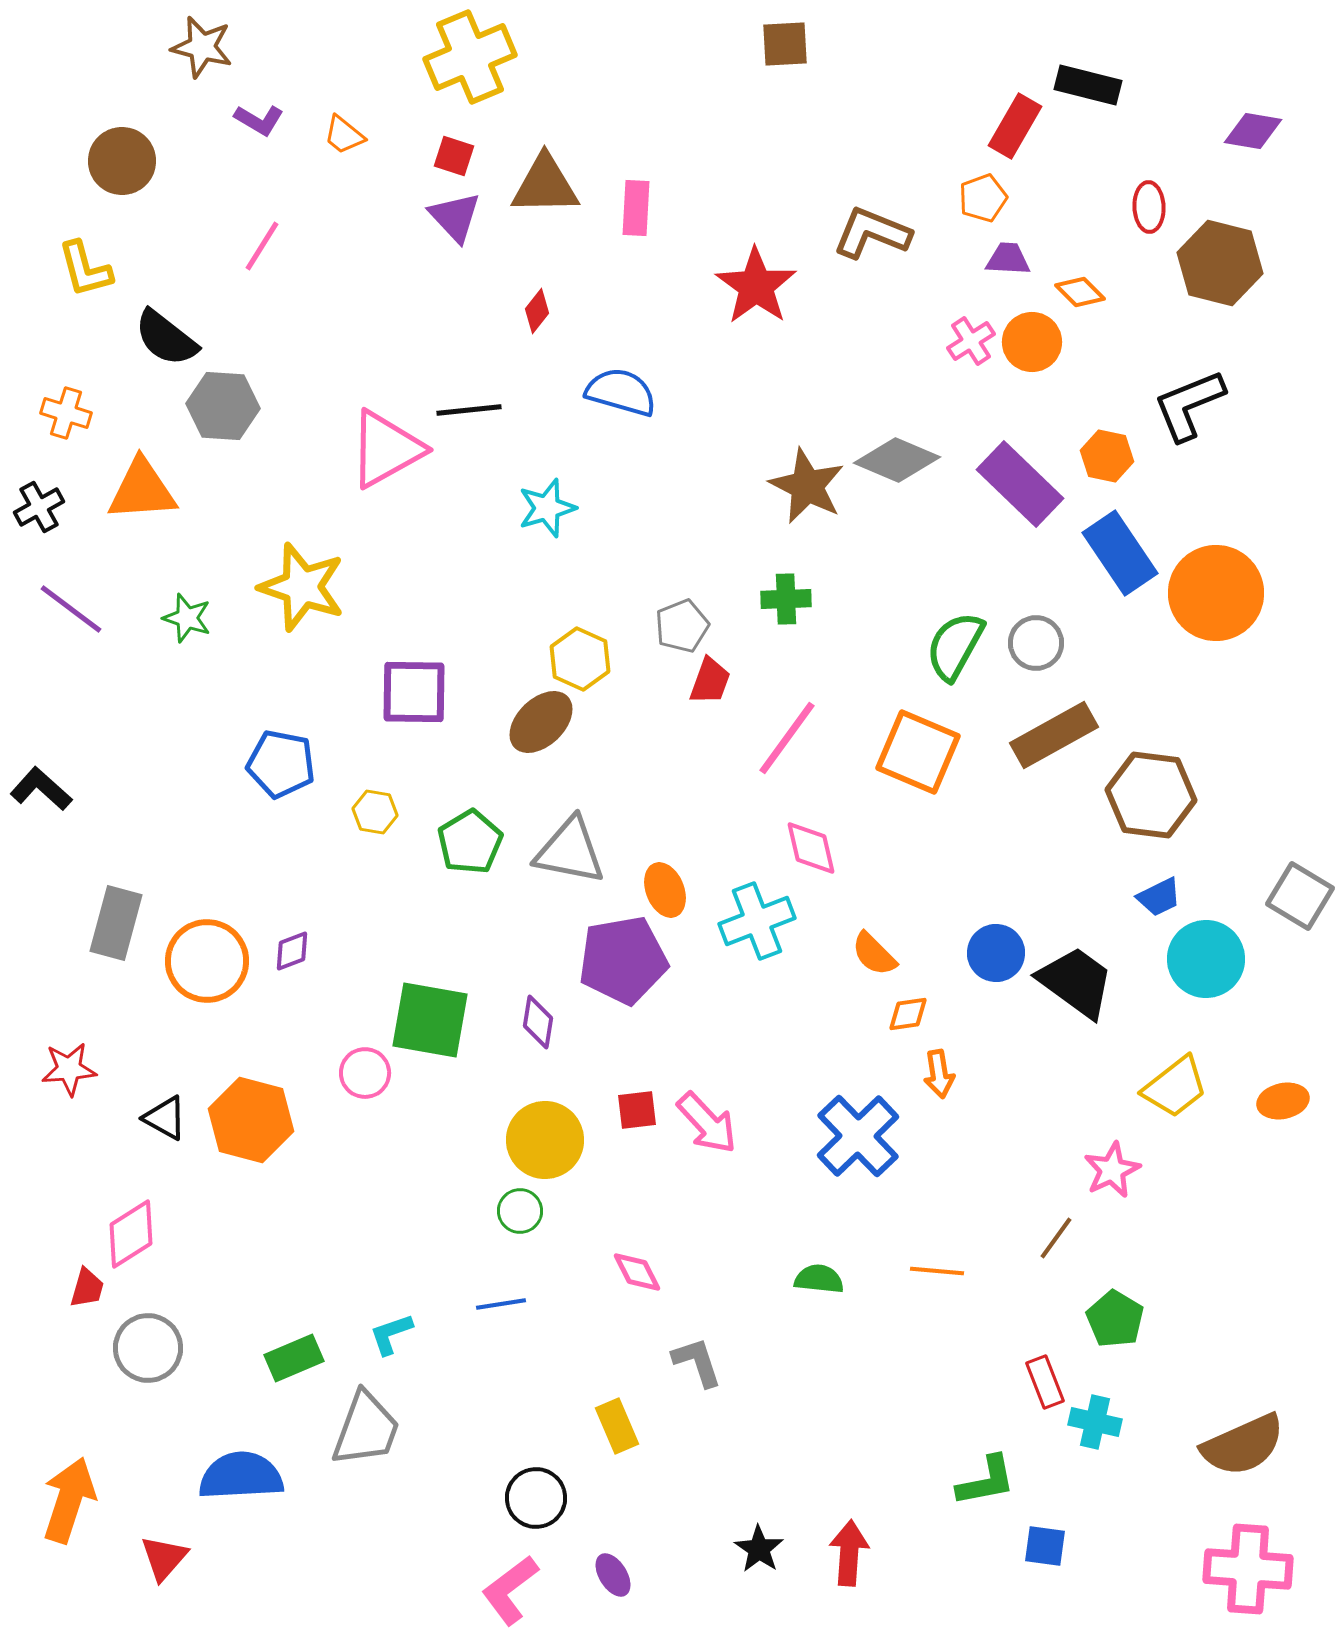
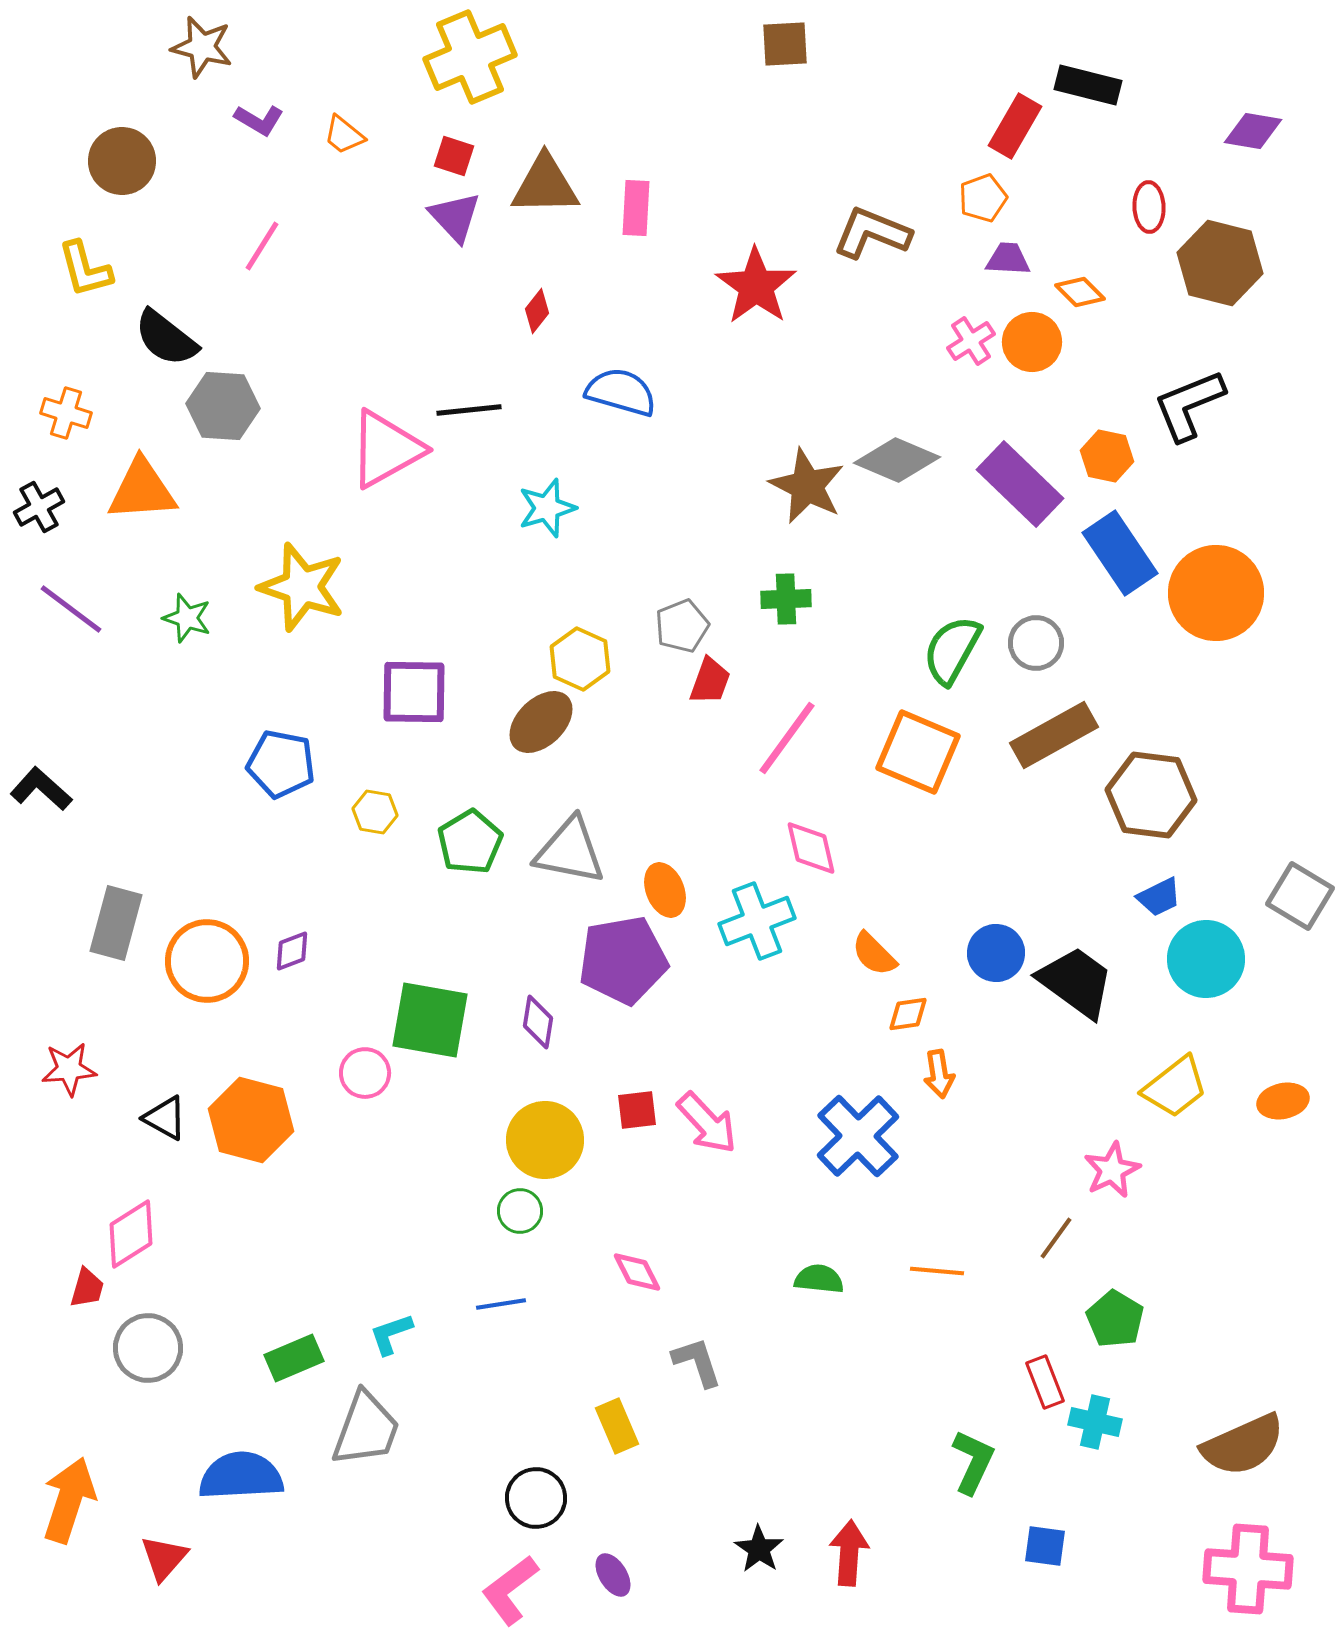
green semicircle at (955, 646): moved 3 px left, 4 px down
green L-shape at (986, 1481): moved 13 px left, 19 px up; rotated 54 degrees counterclockwise
